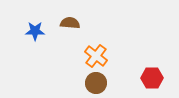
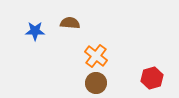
red hexagon: rotated 15 degrees counterclockwise
